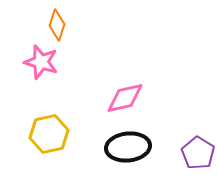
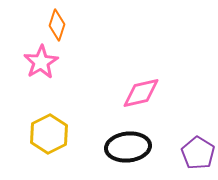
pink star: rotated 24 degrees clockwise
pink diamond: moved 16 px right, 5 px up
yellow hexagon: rotated 15 degrees counterclockwise
